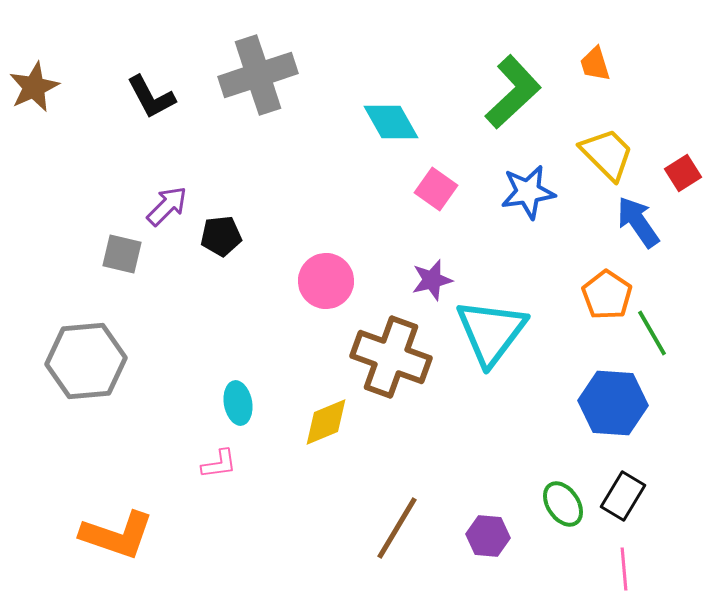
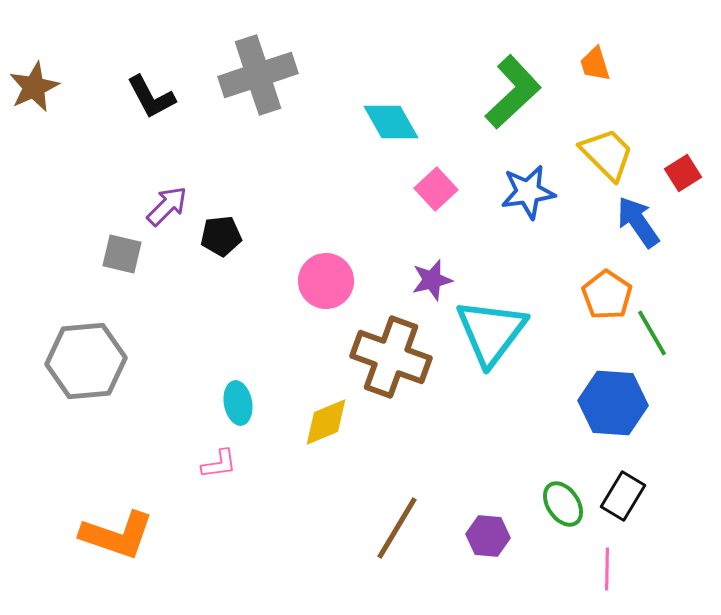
pink square: rotated 12 degrees clockwise
pink line: moved 17 px left; rotated 6 degrees clockwise
